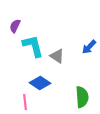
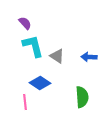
purple semicircle: moved 10 px right, 3 px up; rotated 112 degrees clockwise
blue arrow: moved 10 px down; rotated 49 degrees clockwise
